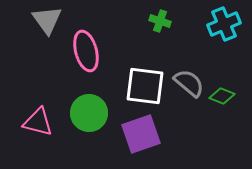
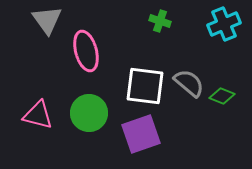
pink triangle: moved 7 px up
